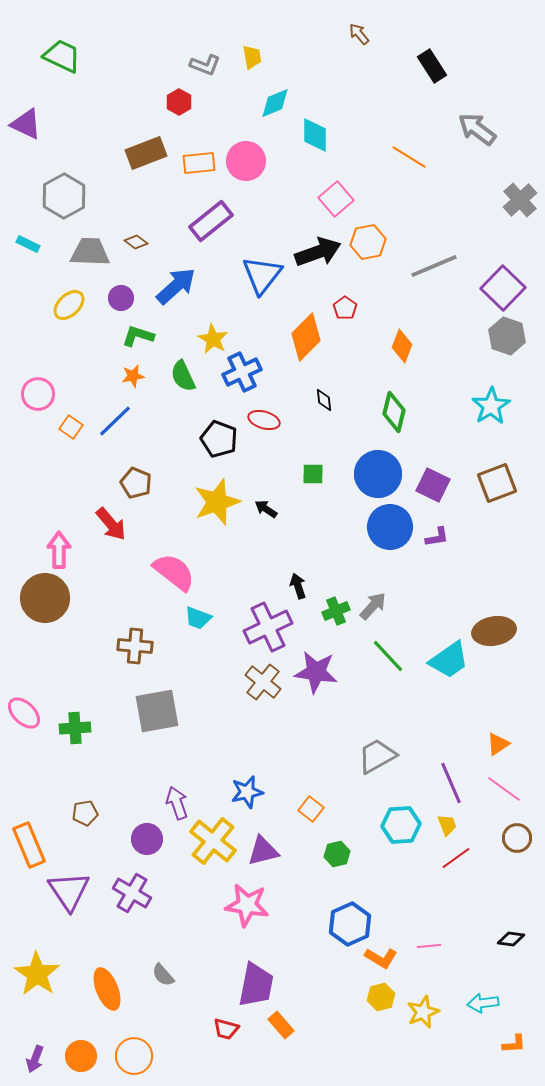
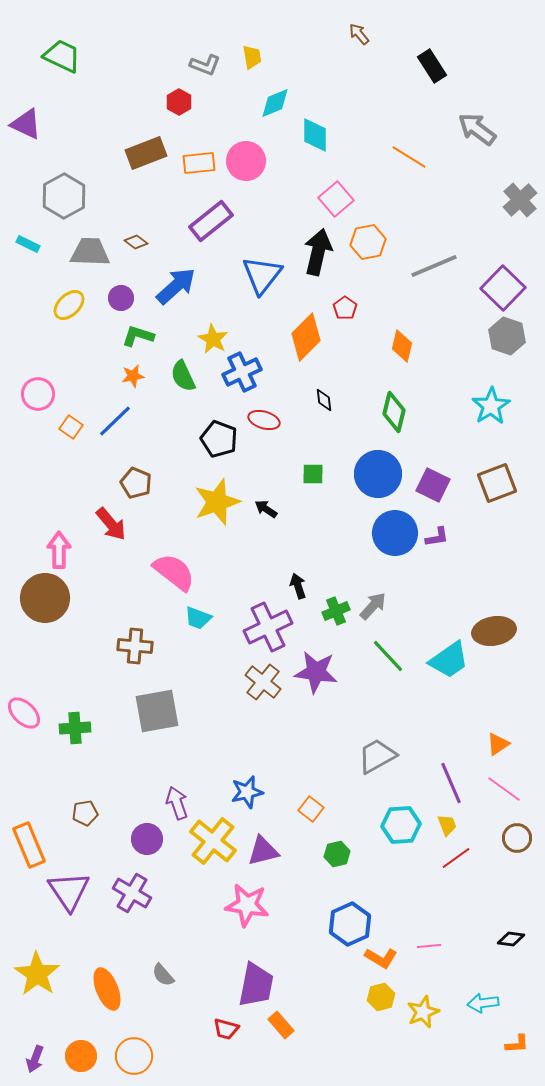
black arrow at (318, 252): rotated 57 degrees counterclockwise
orange diamond at (402, 346): rotated 8 degrees counterclockwise
blue circle at (390, 527): moved 5 px right, 6 px down
orange L-shape at (514, 1044): moved 3 px right
